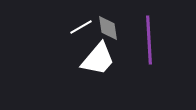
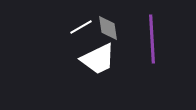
purple line: moved 3 px right, 1 px up
white trapezoid: rotated 24 degrees clockwise
